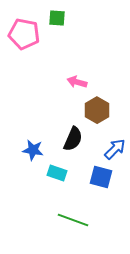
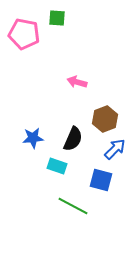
brown hexagon: moved 8 px right, 9 px down; rotated 10 degrees clockwise
blue star: moved 12 px up; rotated 15 degrees counterclockwise
cyan rectangle: moved 7 px up
blue square: moved 3 px down
green line: moved 14 px up; rotated 8 degrees clockwise
